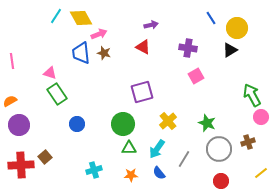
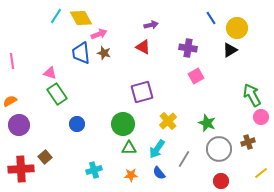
red cross: moved 4 px down
